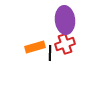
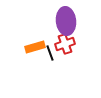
purple ellipse: moved 1 px right, 1 px down
black line: rotated 21 degrees counterclockwise
